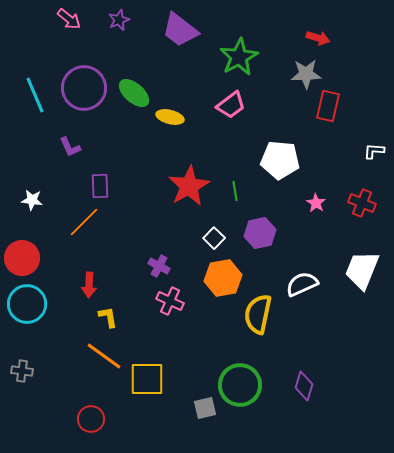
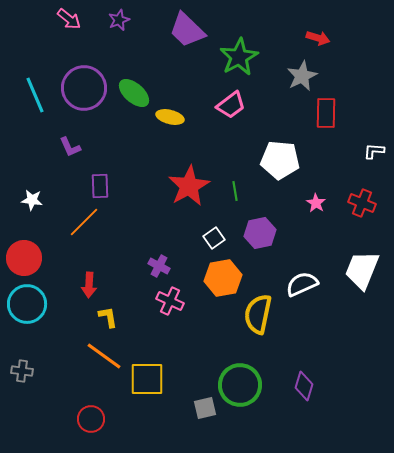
purple trapezoid at (180, 30): moved 7 px right; rotated 6 degrees clockwise
gray star at (306, 74): moved 4 px left, 2 px down; rotated 24 degrees counterclockwise
red rectangle at (328, 106): moved 2 px left, 7 px down; rotated 12 degrees counterclockwise
white square at (214, 238): rotated 10 degrees clockwise
red circle at (22, 258): moved 2 px right
